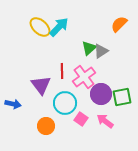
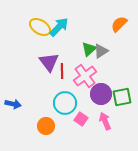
yellow ellipse: rotated 10 degrees counterclockwise
green triangle: moved 1 px down
pink cross: moved 1 px right, 1 px up
purple triangle: moved 8 px right, 23 px up
pink arrow: rotated 30 degrees clockwise
